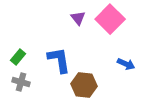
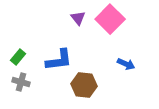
blue L-shape: rotated 92 degrees clockwise
